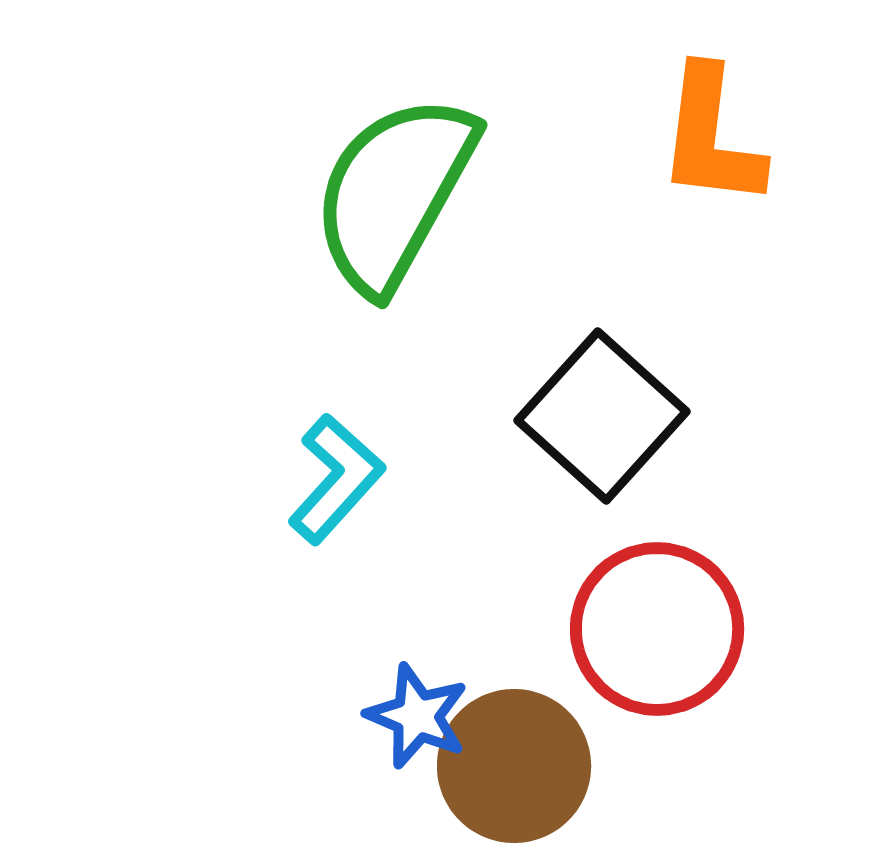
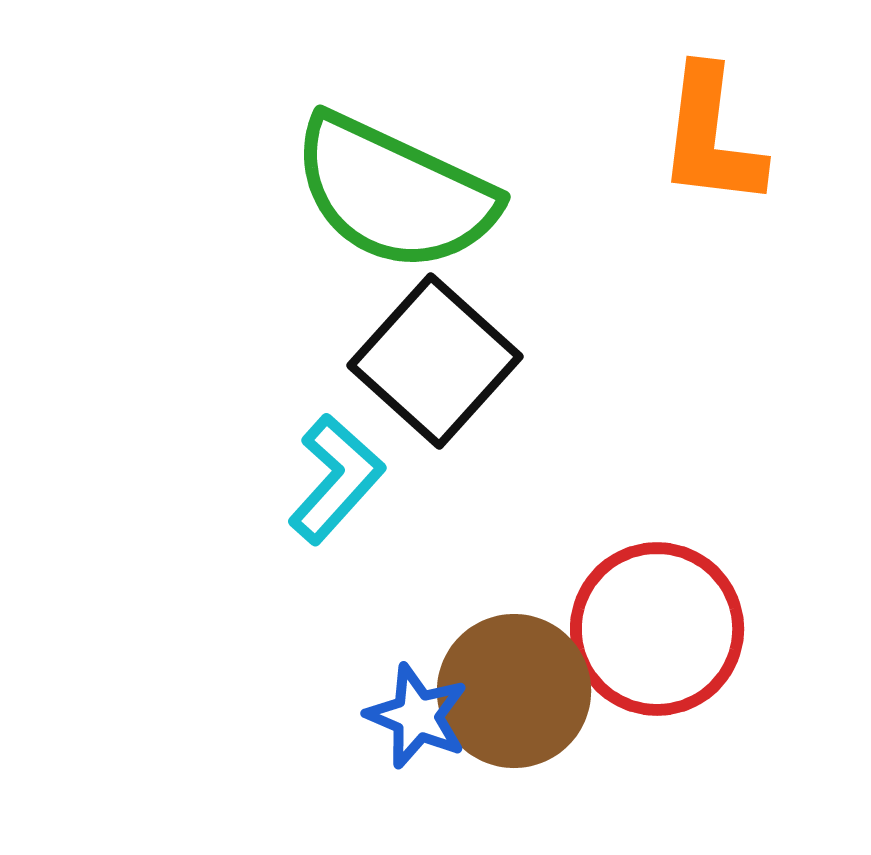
green semicircle: rotated 94 degrees counterclockwise
black square: moved 167 px left, 55 px up
brown circle: moved 75 px up
